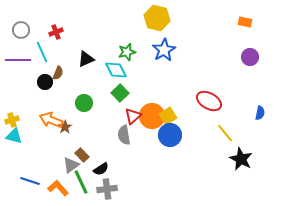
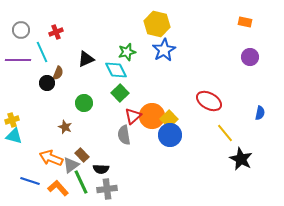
yellow hexagon: moved 6 px down
black circle: moved 2 px right, 1 px down
yellow square: moved 1 px right, 3 px down; rotated 12 degrees counterclockwise
orange arrow: moved 38 px down
brown star: rotated 16 degrees counterclockwise
black semicircle: rotated 35 degrees clockwise
